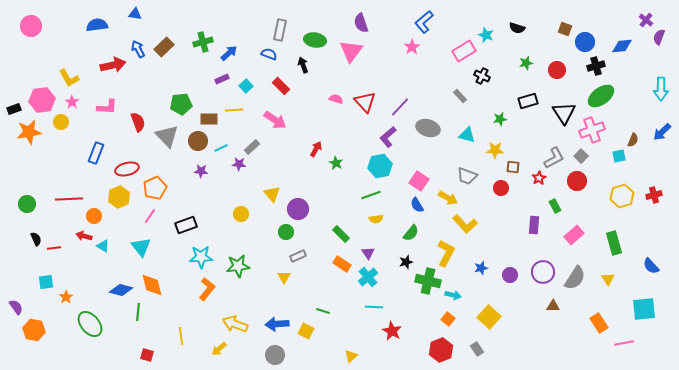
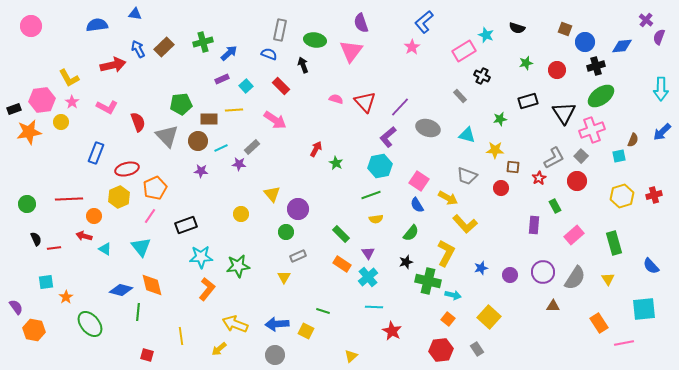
pink L-shape at (107, 107): rotated 25 degrees clockwise
cyan triangle at (103, 246): moved 2 px right, 3 px down
red hexagon at (441, 350): rotated 15 degrees clockwise
